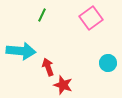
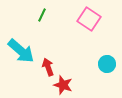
pink square: moved 2 px left, 1 px down; rotated 20 degrees counterclockwise
cyan arrow: rotated 36 degrees clockwise
cyan circle: moved 1 px left, 1 px down
